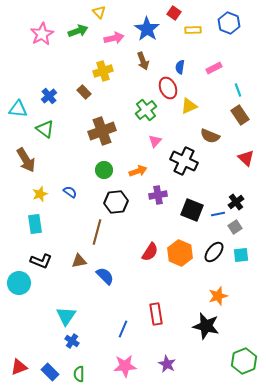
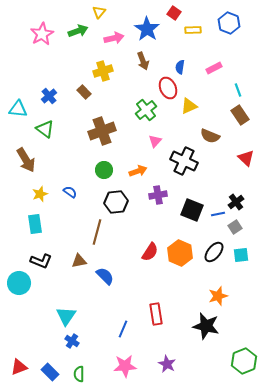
yellow triangle at (99, 12): rotated 24 degrees clockwise
